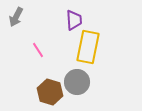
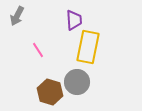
gray arrow: moved 1 px right, 1 px up
